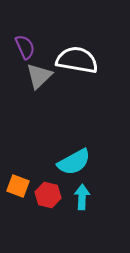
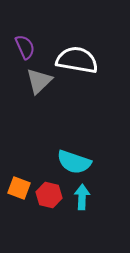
gray triangle: moved 5 px down
cyan semicircle: rotated 48 degrees clockwise
orange square: moved 1 px right, 2 px down
red hexagon: moved 1 px right
